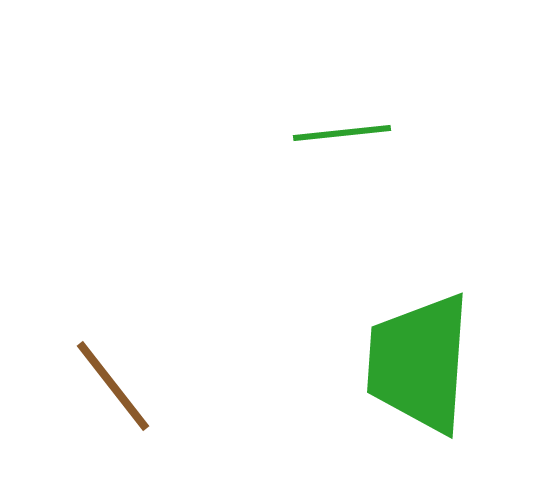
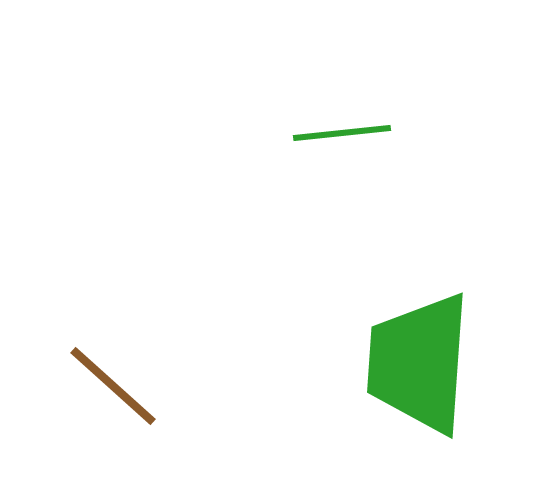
brown line: rotated 10 degrees counterclockwise
